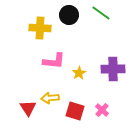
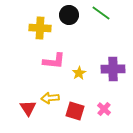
pink cross: moved 2 px right, 1 px up
